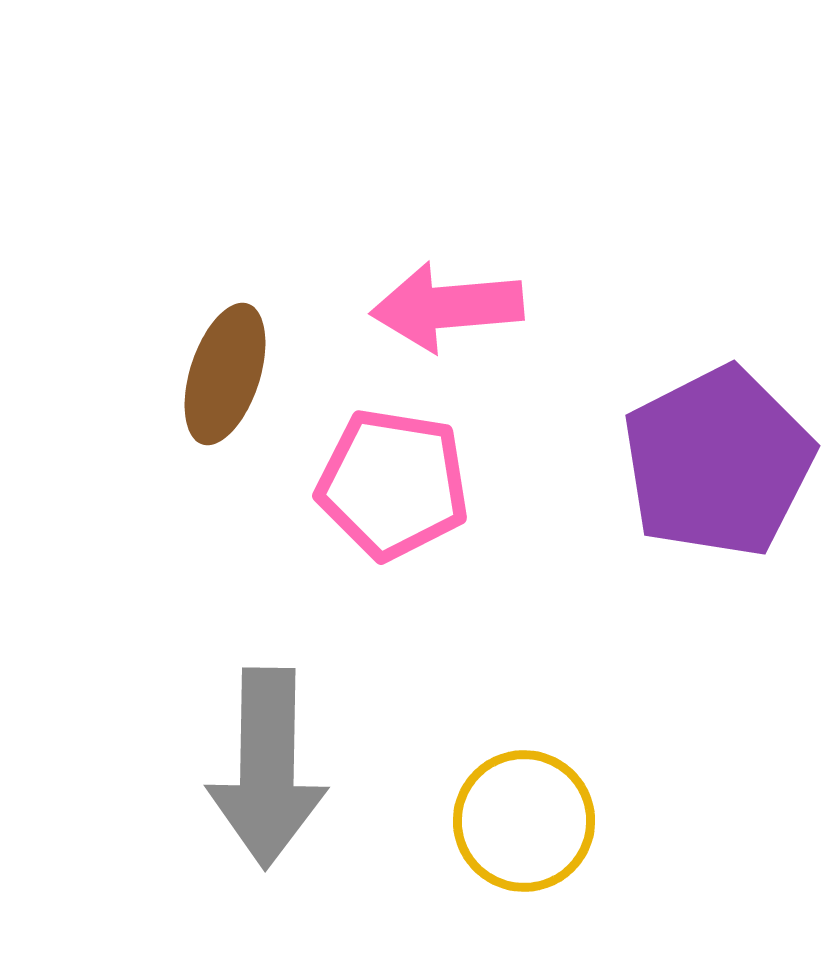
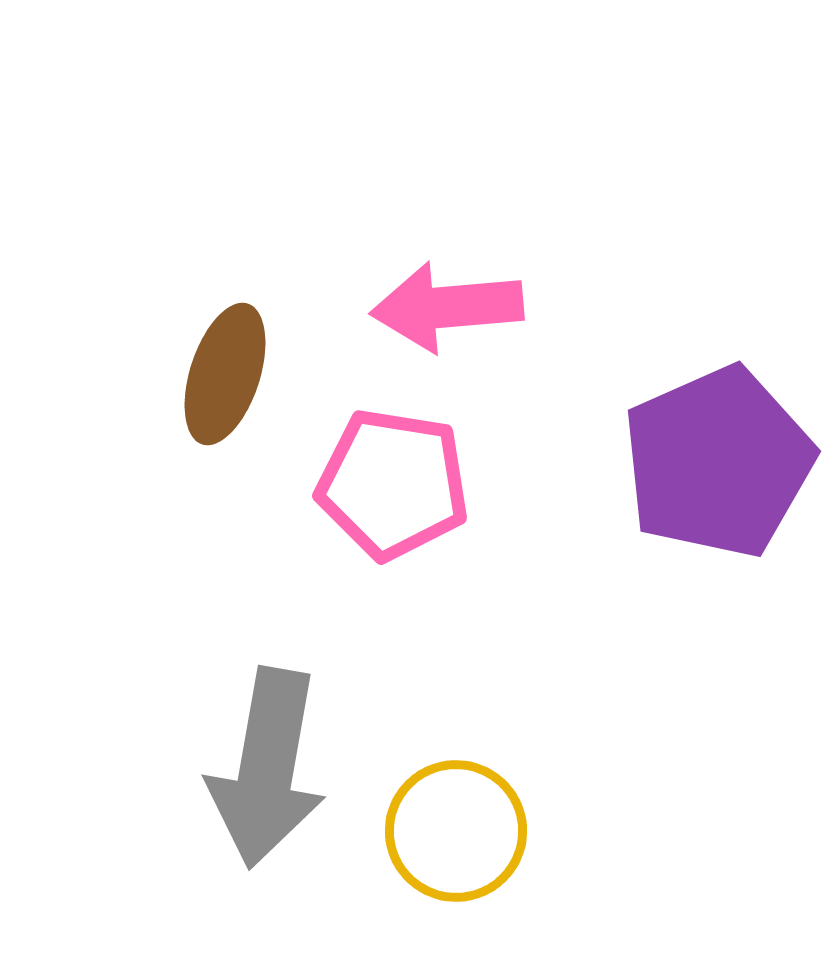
purple pentagon: rotated 3 degrees clockwise
gray arrow: rotated 9 degrees clockwise
yellow circle: moved 68 px left, 10 px down
